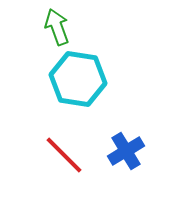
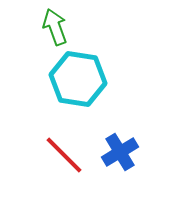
green arrow: moved 2 px left
blue cross: moved 6 px left, 1 px down
